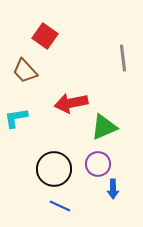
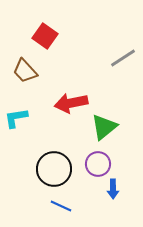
gray line: rotated 64 degrees clockwise
green triangle: rotated 16 degrees counterclockwise
blue line: moved 1 px right
